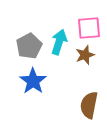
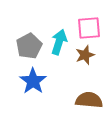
brown semicircle: moved 5 px up; rotated 84 degrees clockwise
